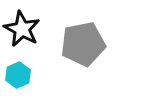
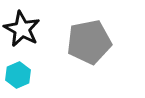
gray pentagon: moved 6 px right, 2 px up
